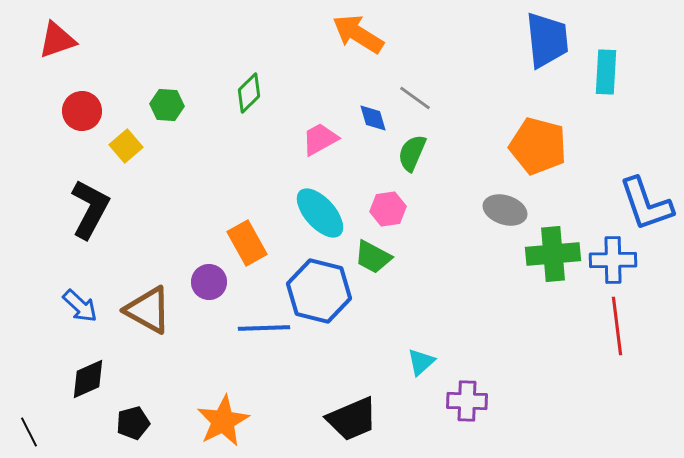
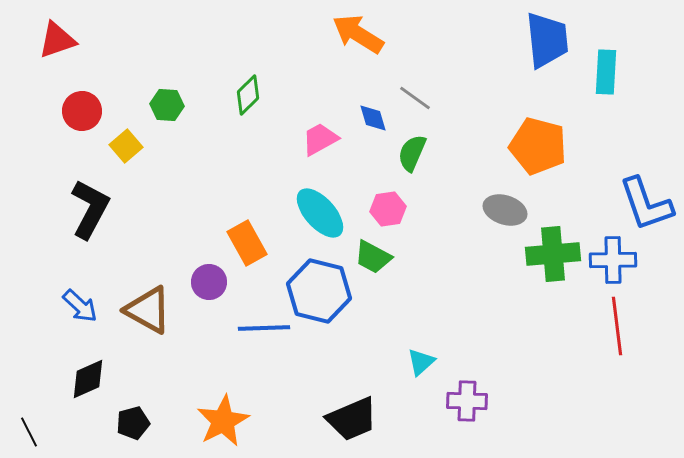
green diamond: moved 1 px left, 2 px down
